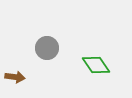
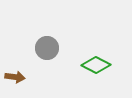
green diamond: rotated 28 degrees counterclockwise
